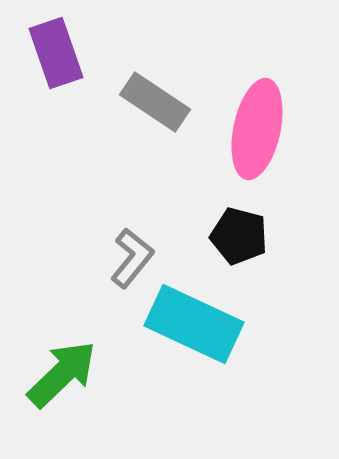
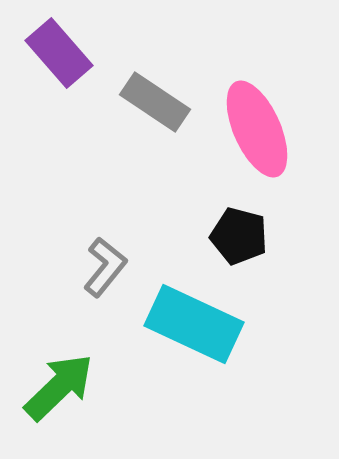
purple rectangle: moved 3 px right; rotated 22 degrees counterclockwise
pink ellipse: rotated 36 degrees counterclockwise
gray L-shape: moved 27 px left, 9 px down
green arrow: moved 3 px left, 13 px down
